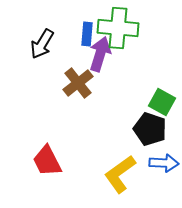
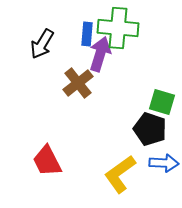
green square: rotated 12 degrees counterclockwise
